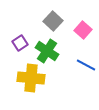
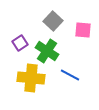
pink square: rotated 36 degrees counterclockwise
blue line: moved 16 px left, 10 px down
